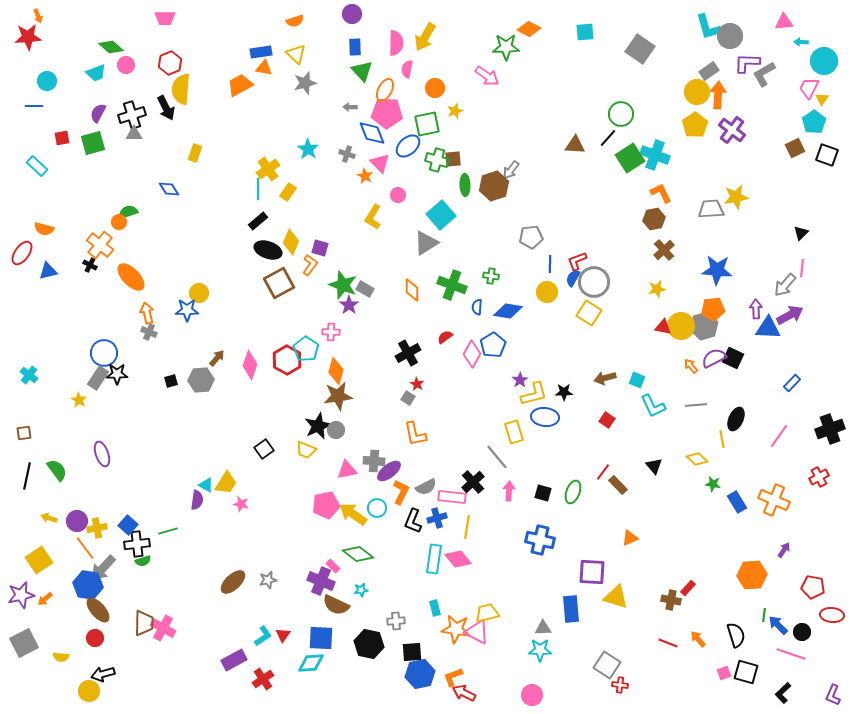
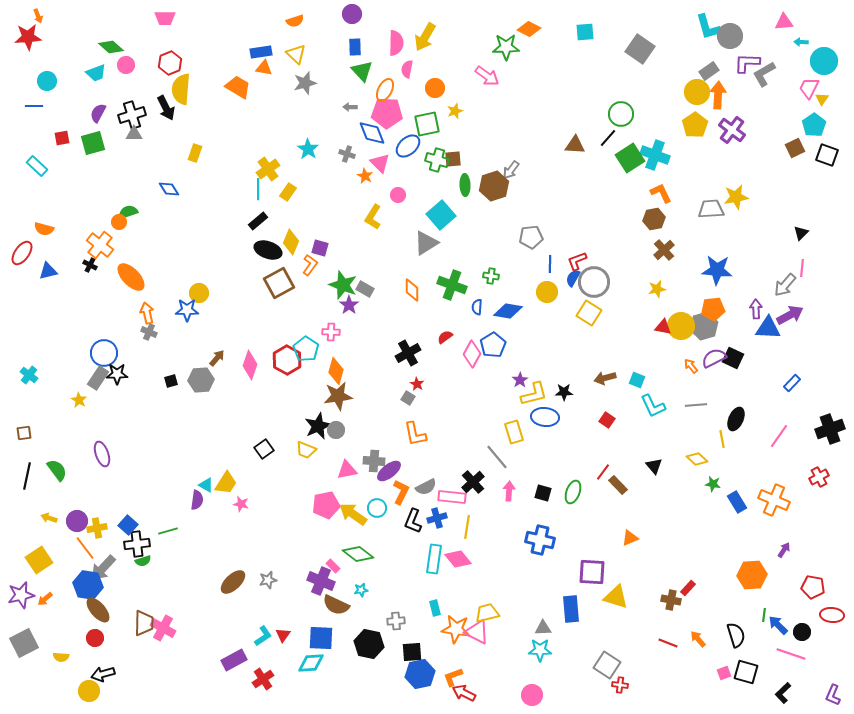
orange trapezoid at (240, 85): moved 2 px left, 2 px down; rotated 60 degrees clockwise
cyan pentagon at (814, 122): moved 3 px down
